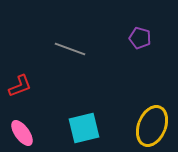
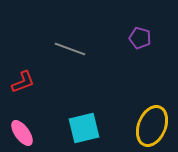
red L-shape: moved 3 px right, 4 px up
